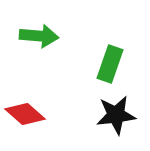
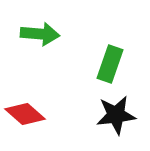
green arrow: moved 1 px right, 2 px up
